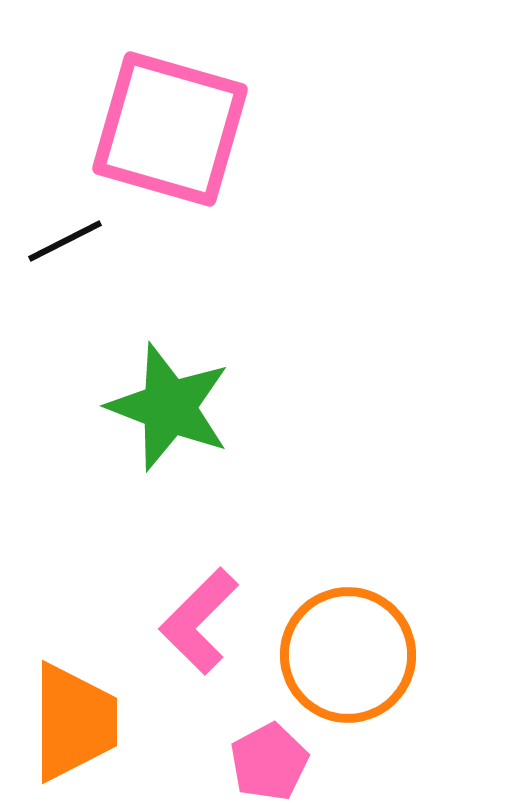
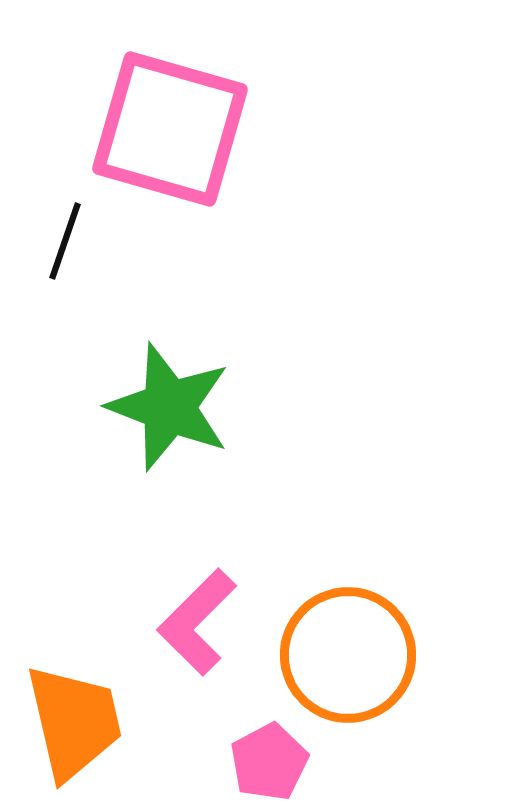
black line: rotated 44 degrees counterclockwise
pink L-shape: moved 2 px left, 1 px down
orange trapezoid: rotated 13 degrees counterclockwise
